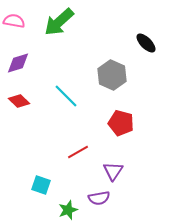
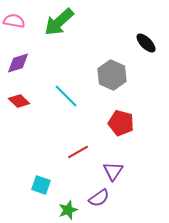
purple semicircle: rotated 25 degrees counterclockwise
